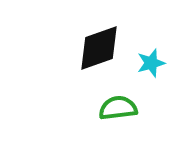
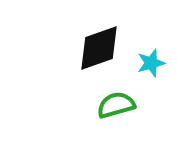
green semicircle: moved 2 px left, 3 px up; rotated 9 degrees counterclockwise
